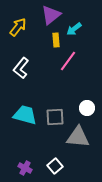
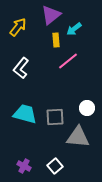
pink line: rotated 15 degrees clockwise
cyan trapezoid: moved 1 px up
purple cross: moved 1 px left, 2 px up
